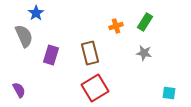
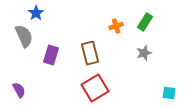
gray star: rotated 28 degrees counterclockwise
